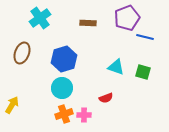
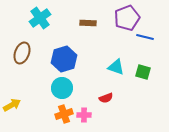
yellow arrow: rotated 30 degrees clockwise
